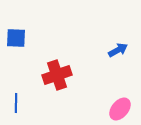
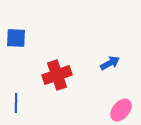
blue arrow: moved 8 px left, 13 px down
pink ellipse: moved 1 px right, 1 px down
